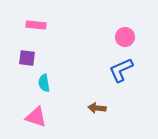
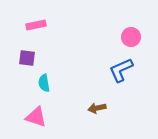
pink rectangle: rotated 18 degrees counterclockwise
pink circle: moved 6 px right
brown arrow: rotated 18 degrees counterclockwise
